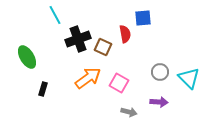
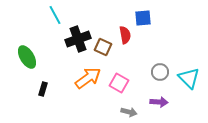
red semicircle: moved 1 px down
